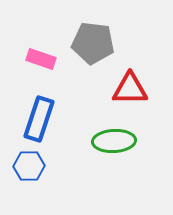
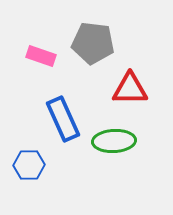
pink rectangle: moved 3 px up
blue rectangle: moved 24 px right; rotated 42 degrees counterclockwise
blue hexagon: moved 1 px up
